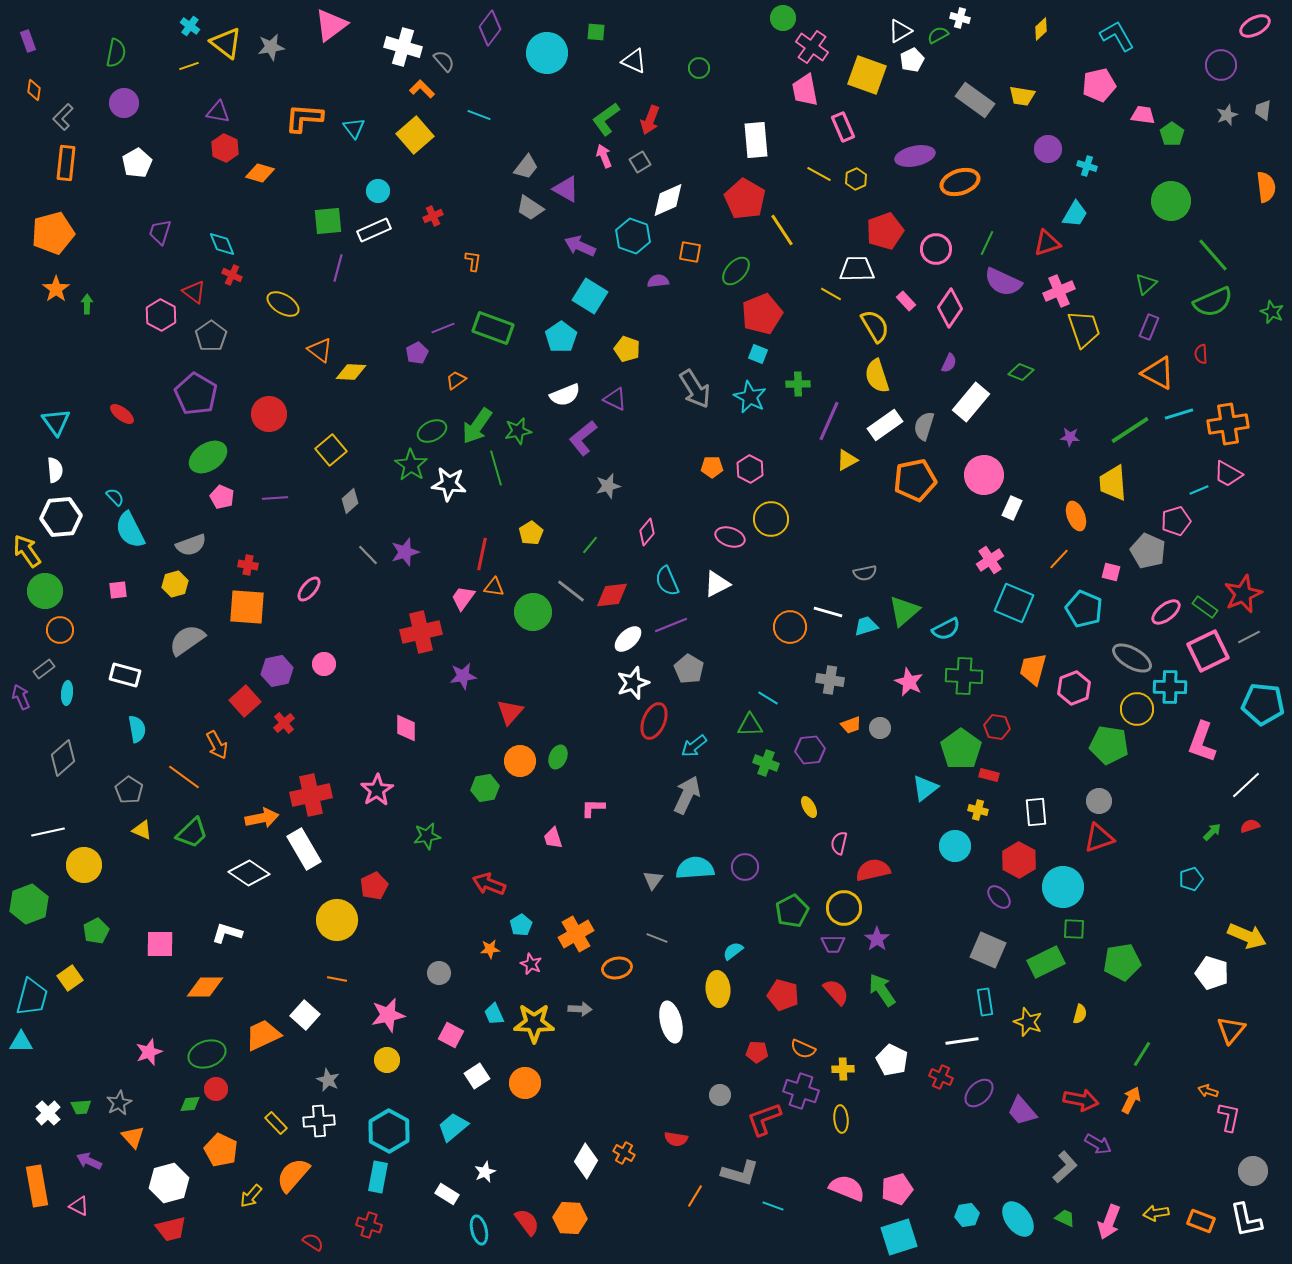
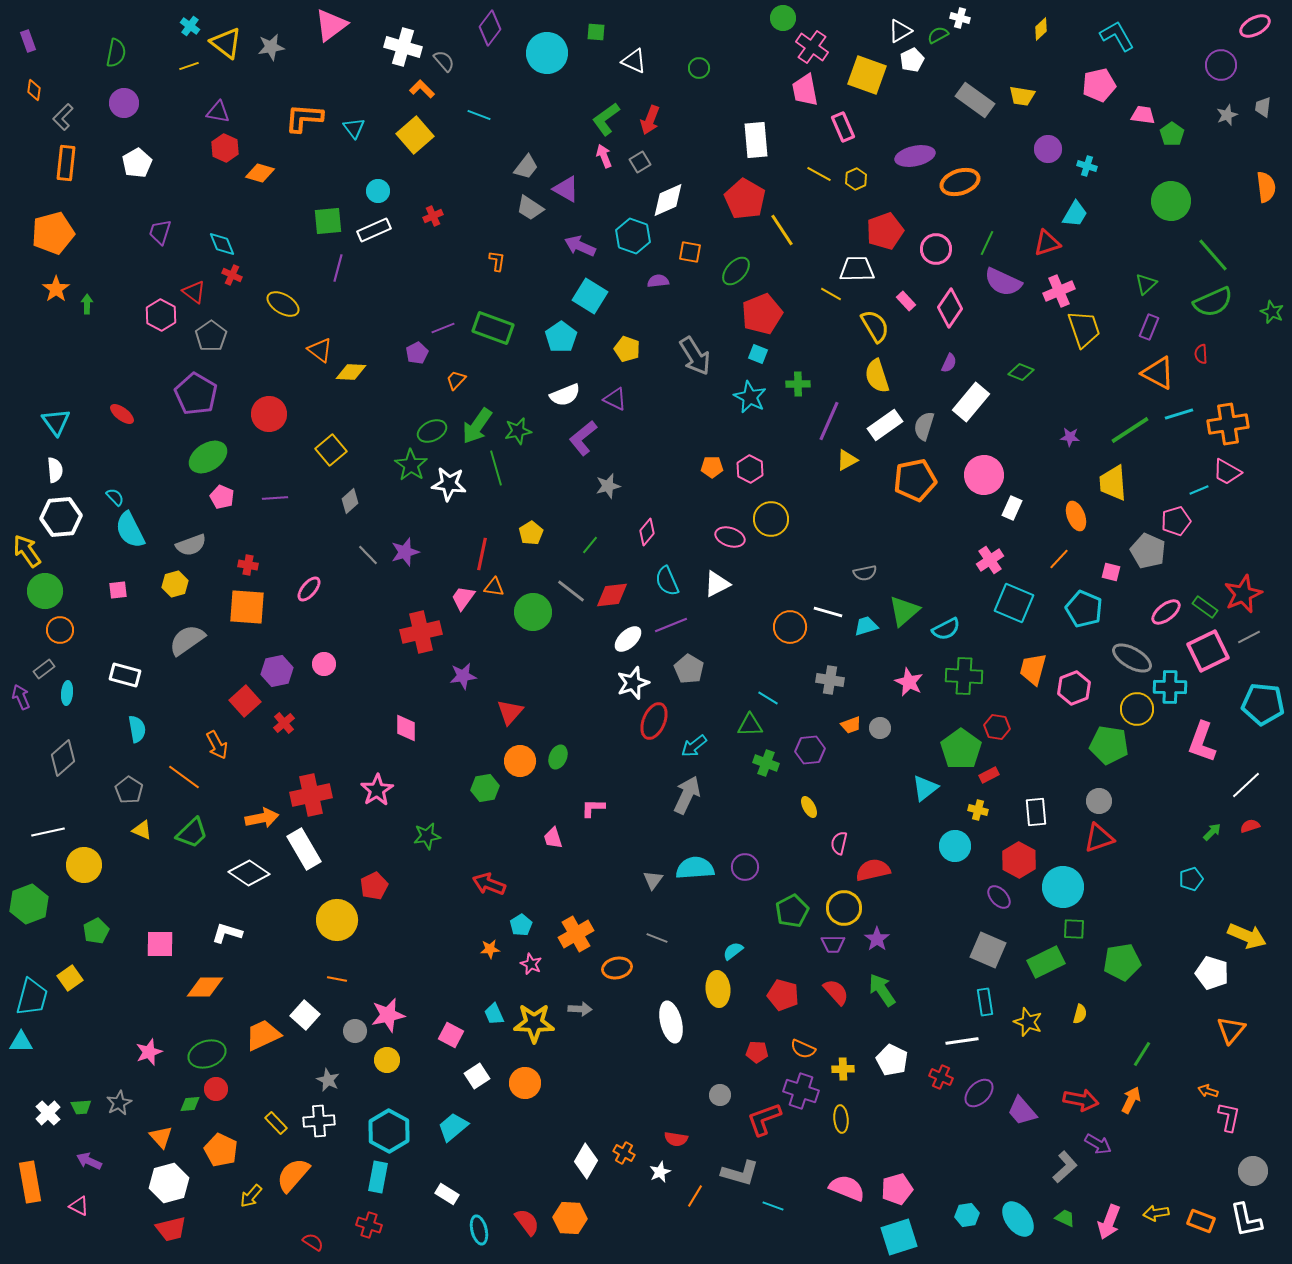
gray trapezoid at (1263, 110): moved 3 px up
orange L-shape at (473, 261): moved 24 px right
orange trapezoid at (456, 380): rotated 10 degrees counterclockwise
gray arrow at (695, 389): moved 33 px up
pink trapezoid at (1228, 474): moved 1 px left, 2 px up
red rectangle at (989, 775): rotated 42 degrees counterclockwise
gray circle at (439, 973): moved 84 px left, 58 px down
orange triangle at (133, 1137): moved 28 px right
white star at (485, 1172): moved 175 px right
orange rectangle at (37, 1186): moved 7 px left, 4 px up
